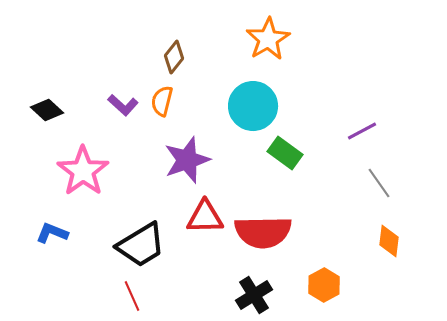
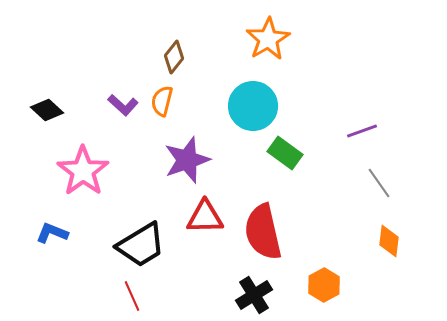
purple line: rotated 8 degrees clockwise
red semicircle: rotated 78 degrees clockwise
